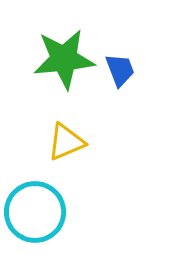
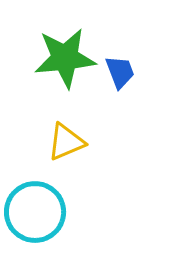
green star: moved 1 px right, 1 px up
blue trapezoid: moved 2 px down
